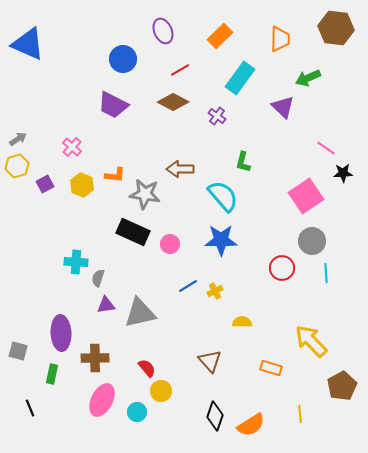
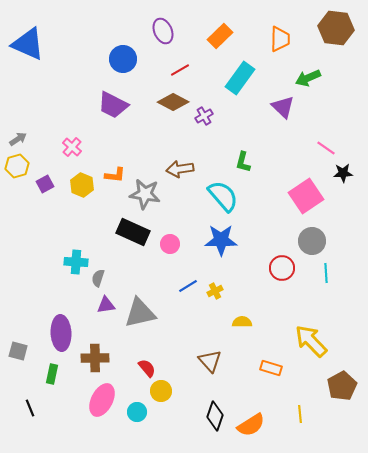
purple cross at (217, 116): moved 13 px left; rotated 24 degrees clockwise
brown arrow at (180, 169): rotated 8 degrees counterclockwise
